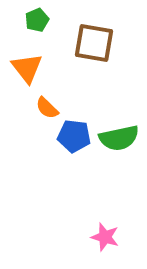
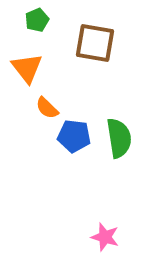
brown square: moved 1 px right
green semicircle: rotated 87 degrees counterclockwise
